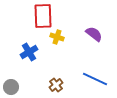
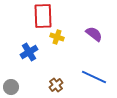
blue line: moved 1 px left, 2 px up
